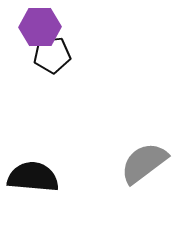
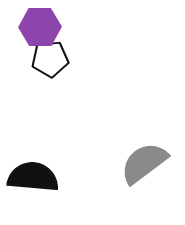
black pentagon: moved 2 px left, 4 px down
